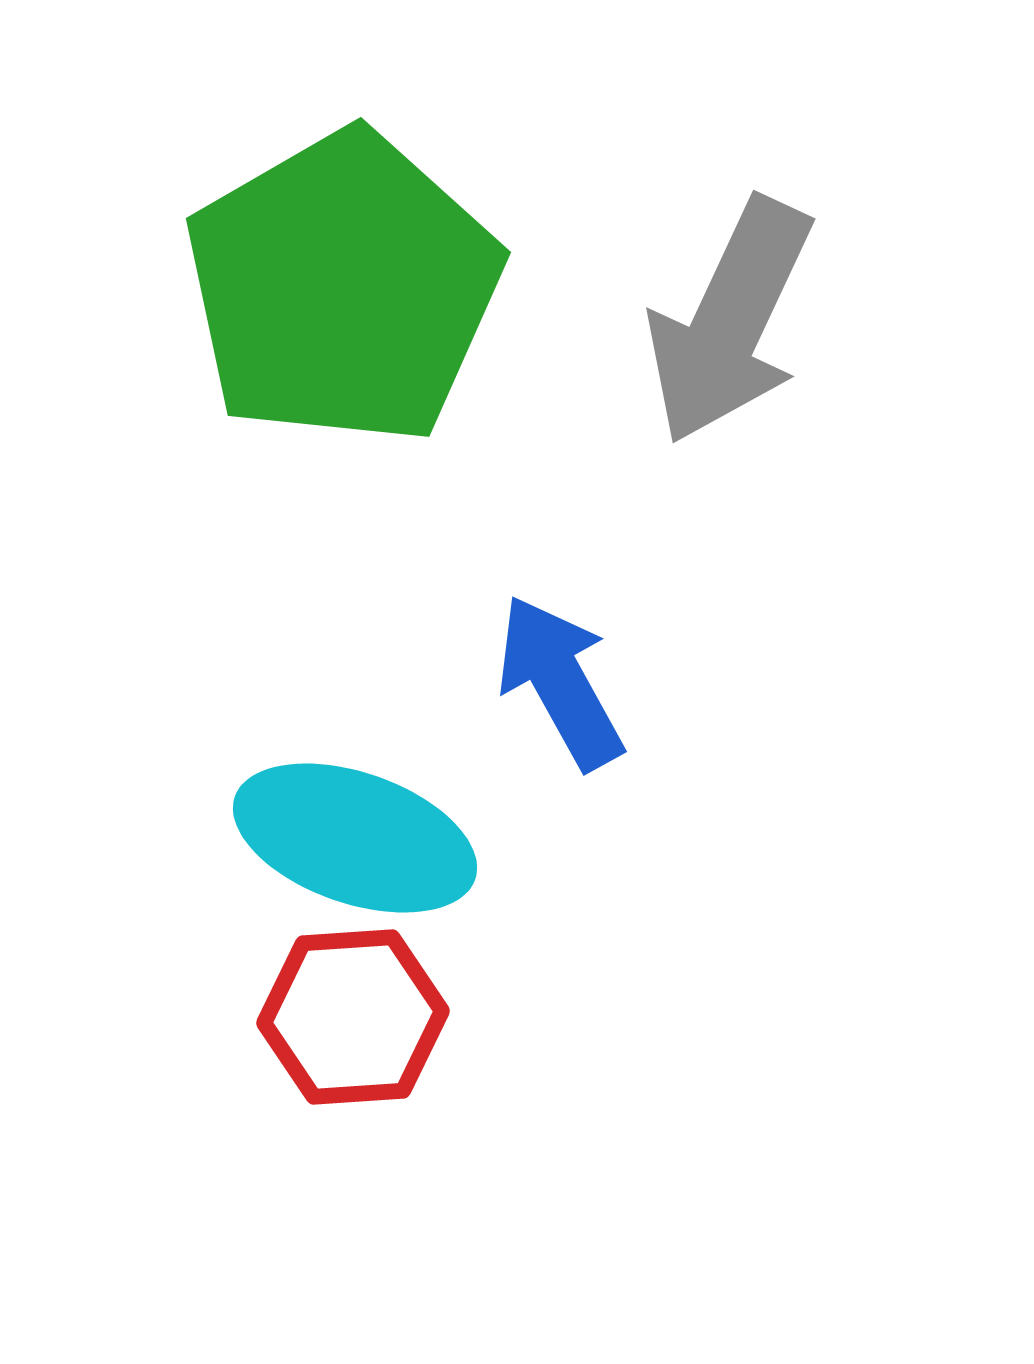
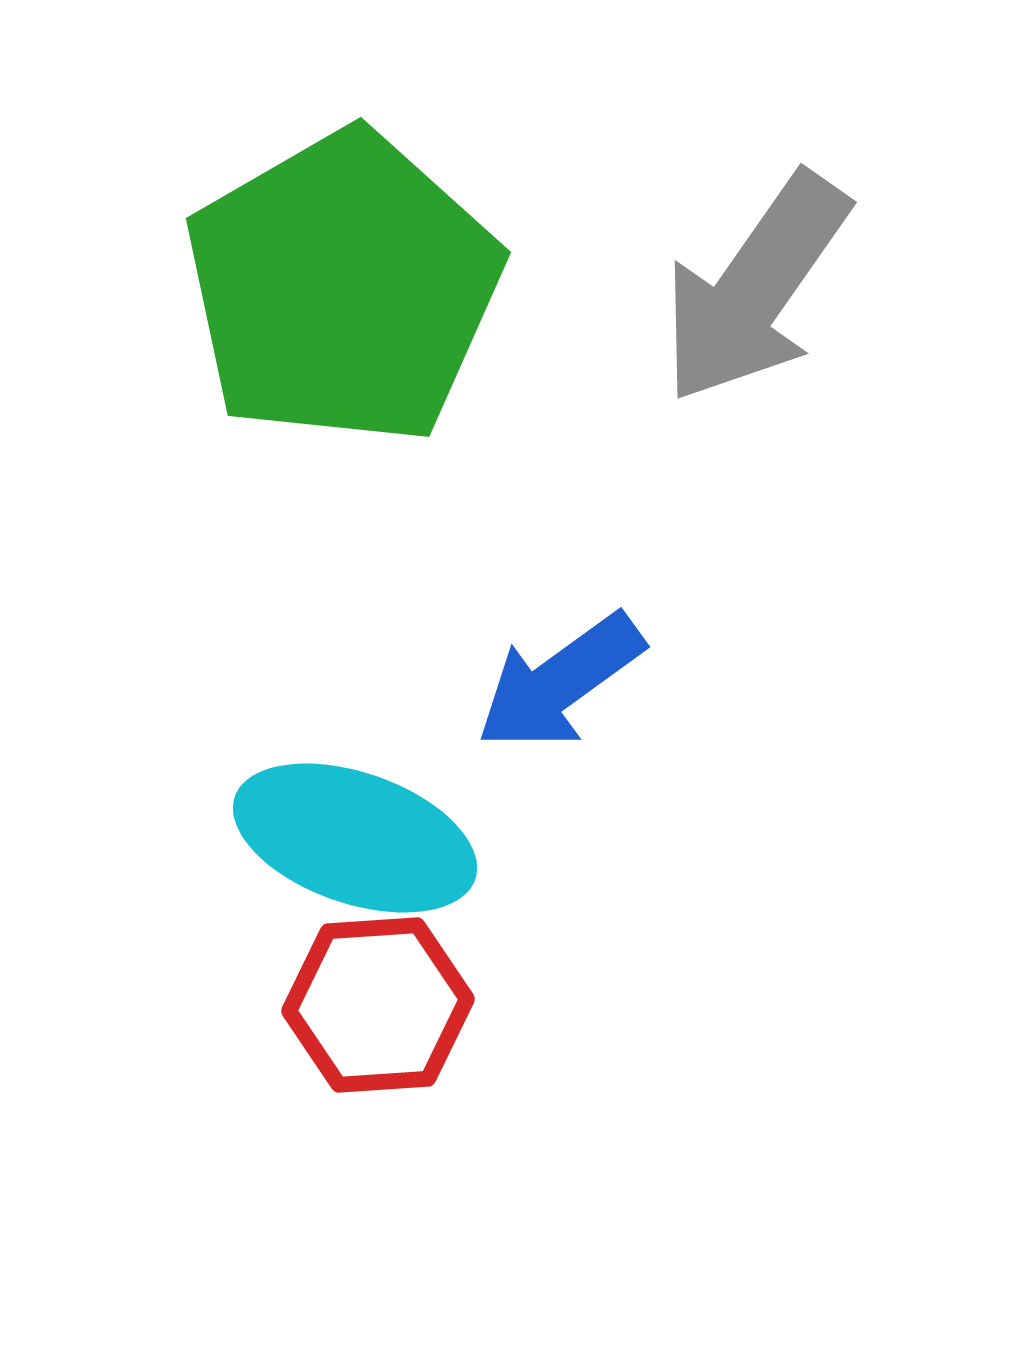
gray arrow: moved 25 px right, 33 px up; rotated 10 degrees clockwise
blue arrow: rotated 97 degrees counterclockwise
red hexagon: moved 25 px right, 12 px up
